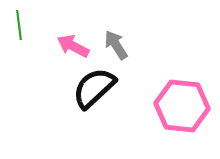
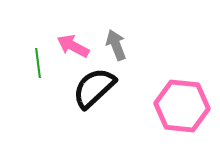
green line: moved 19 px right, 38 px down
gray arrow: rotated 12 degrees clockwise
